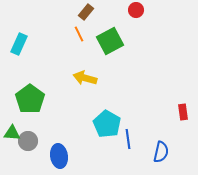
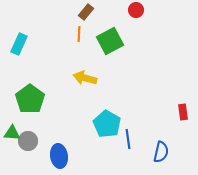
orange line: rotated 28 degrees clockwise
